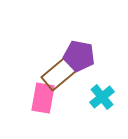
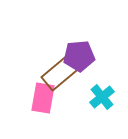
purple pentagon: rotated 16 degrees counterclockwise
